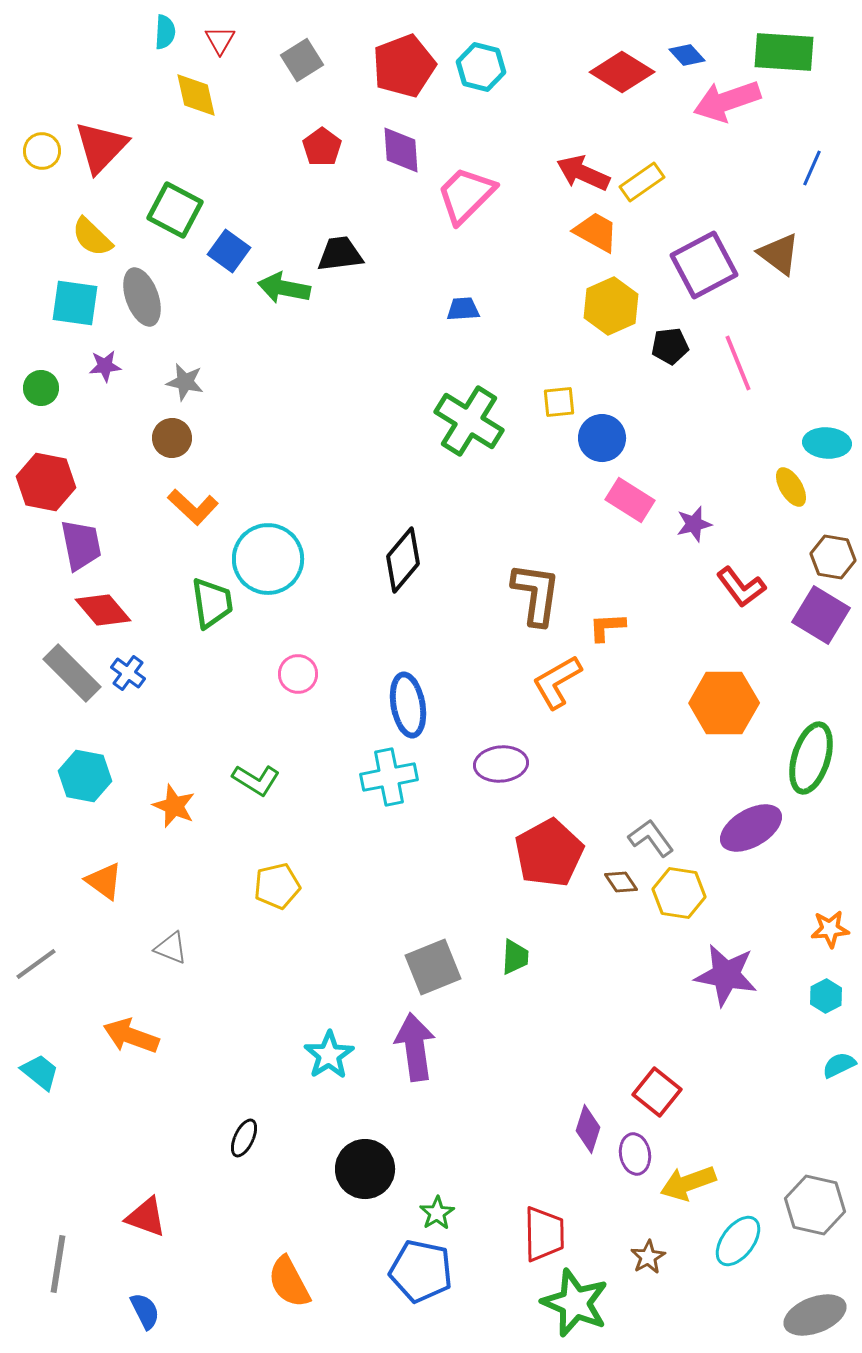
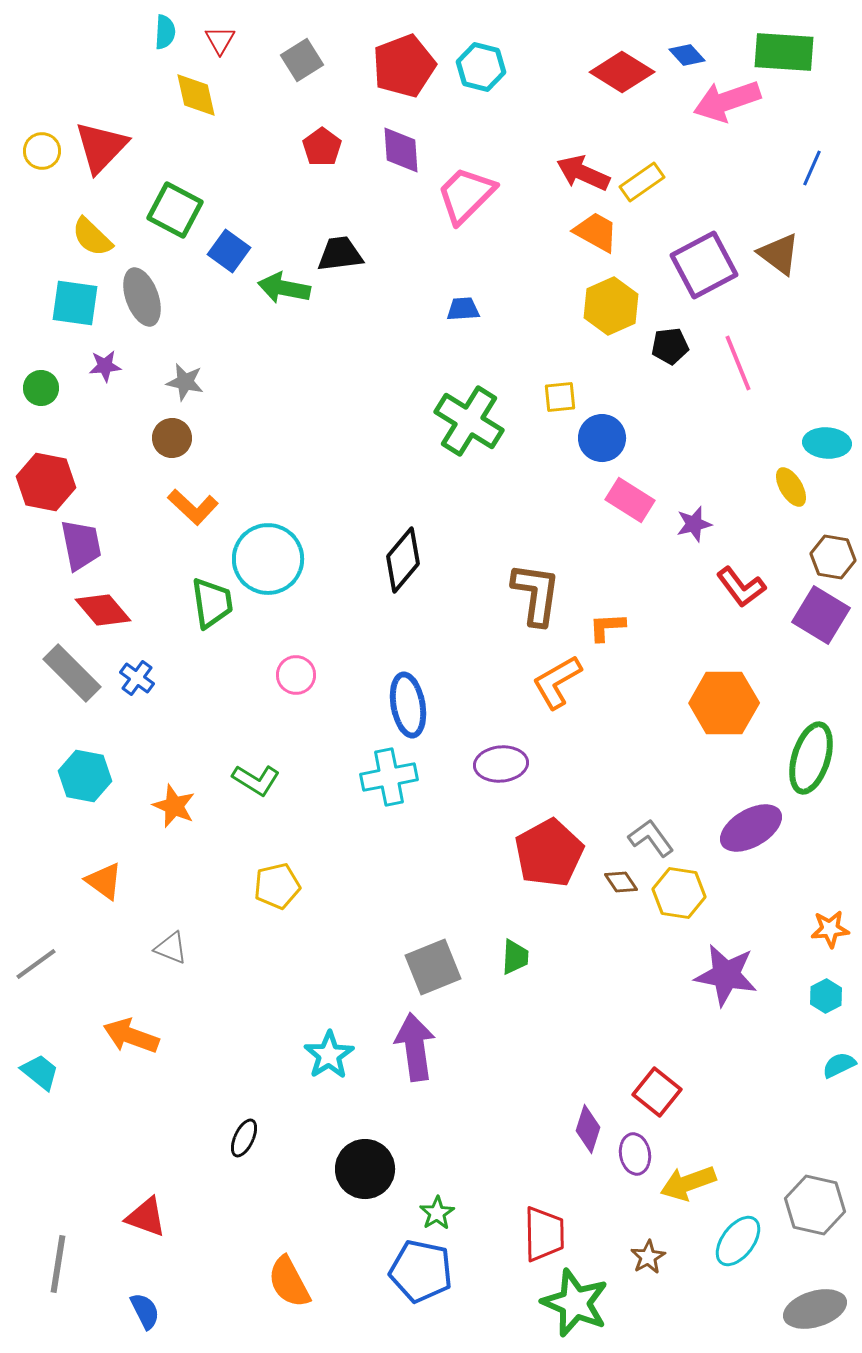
yellow square at (559, 402): moved 1 px right, 5 px up
blue cross at (128, 673): moved 9 px right, 5 px down
pink circle at (298, 674): moved 2 px left, 1 px down
gray ellipse at (815, 1315): moved 6 px up; rotated 4 degrees clockwise
